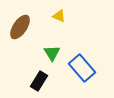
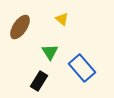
yellow triangle: moved 3 px right, 3 px down; rotated 16 degrees clockwise
green triangle: moved 2 px left, 1 px up
